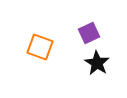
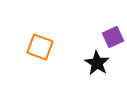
purple square: moved 24 px right, 4 px down
